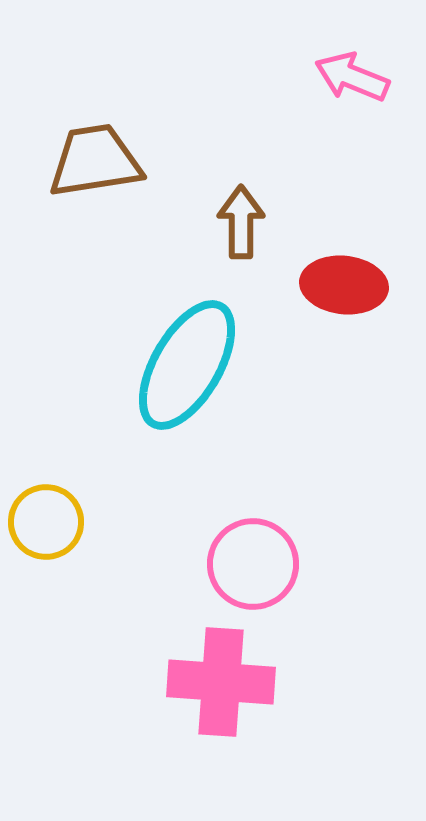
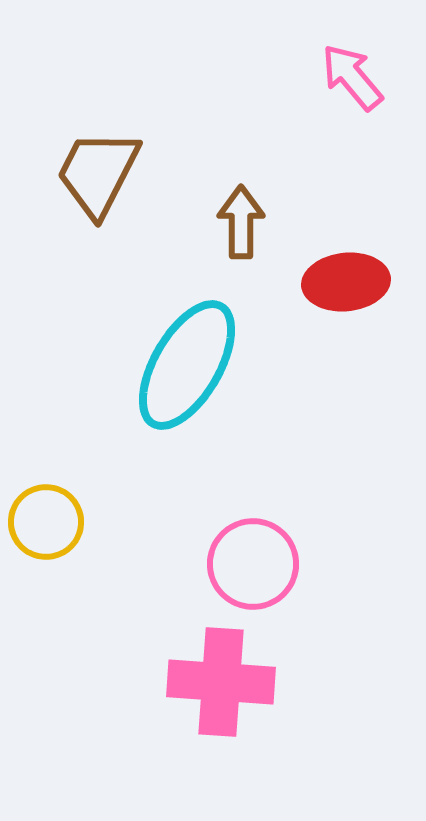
pink arrow: rotated 28 degrees clockwise
brown trapezoid: moved 3 px right, 12 px down; rotated 54 degrees counterclockwise
red ellipse: moved 2 px right, 3 px up; rotated 12 degrees counterclockwise
